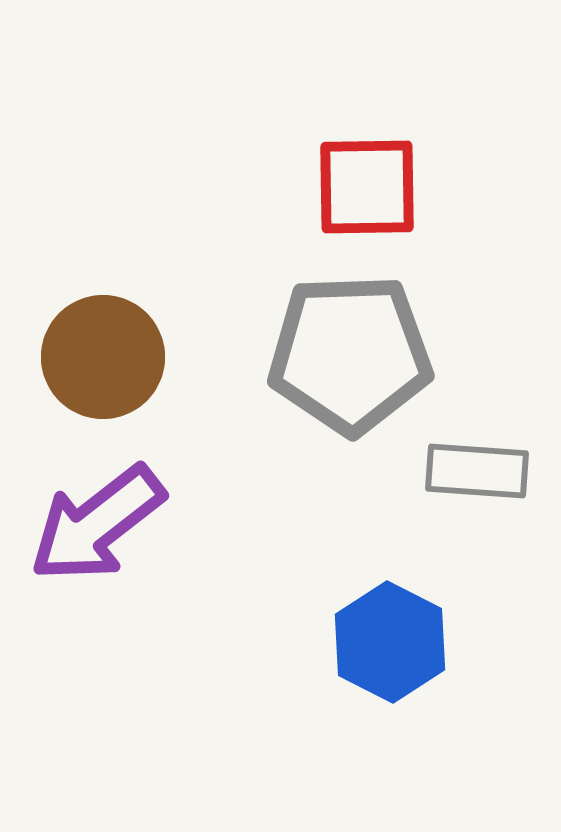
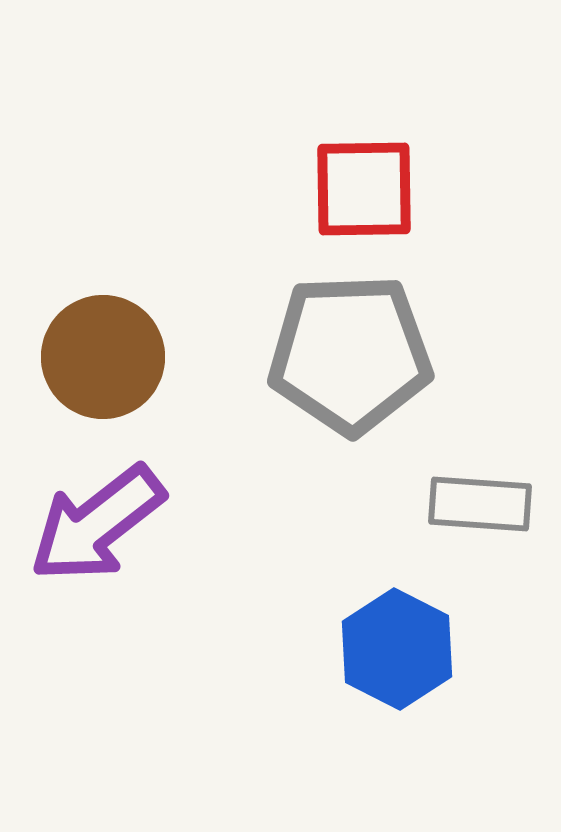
red square: moved 3 px left, 2 px down
gray rectangle: moved 3 px right, 33 px down
blue hexagon: moved 7 px right, 7 px down
